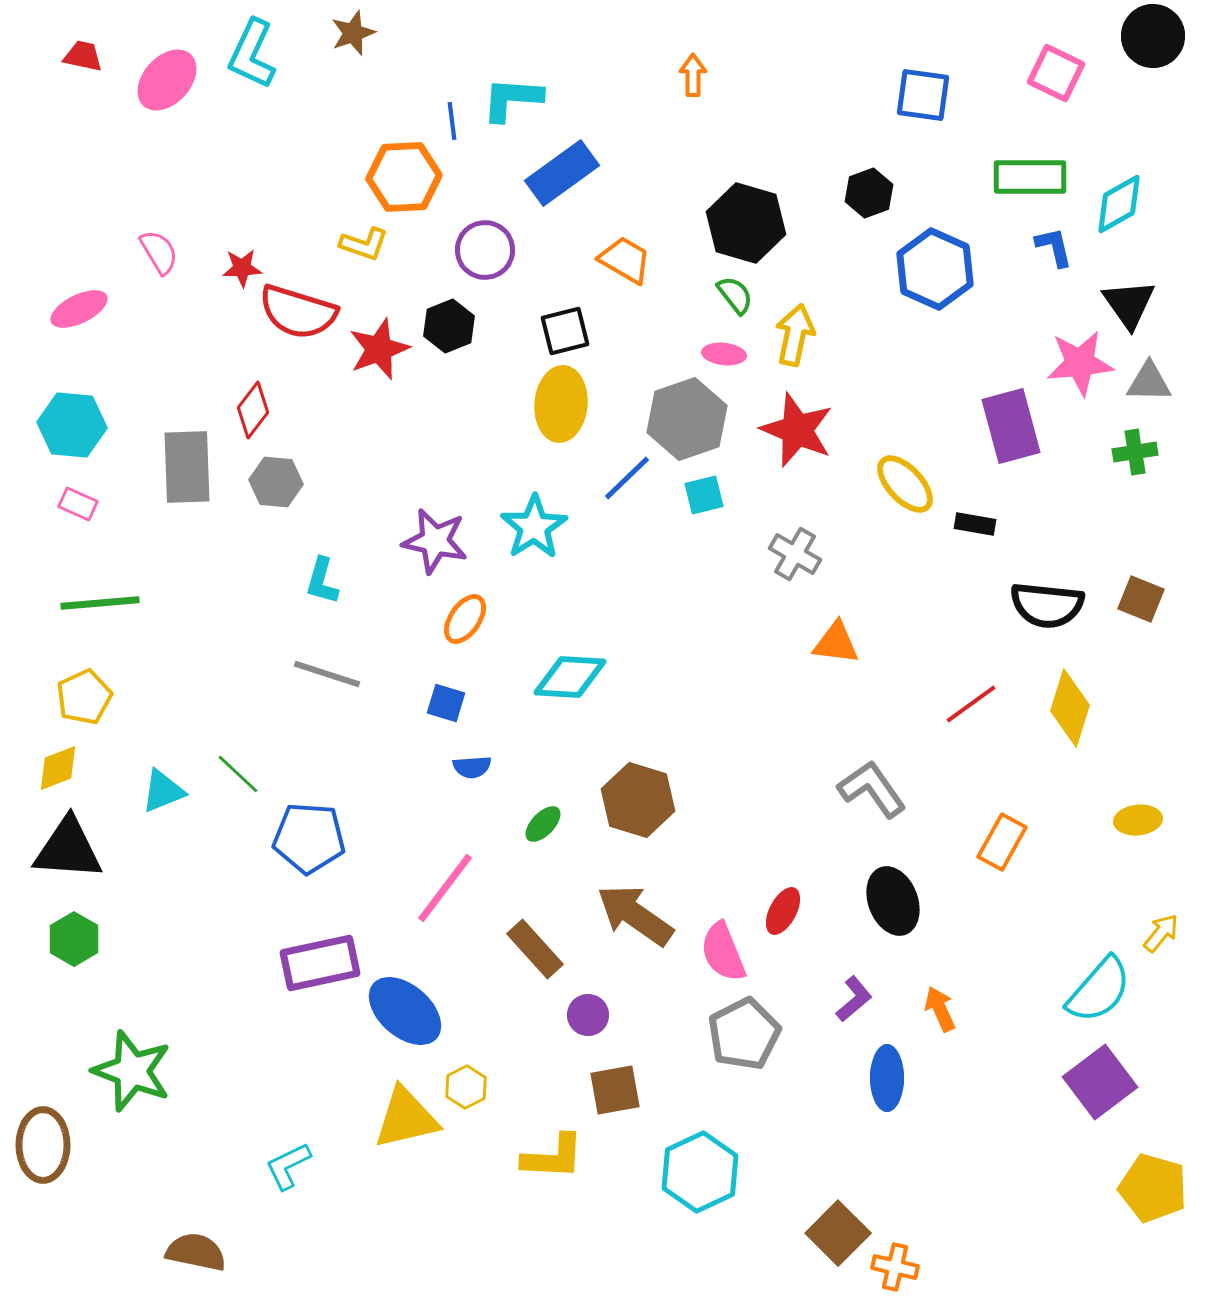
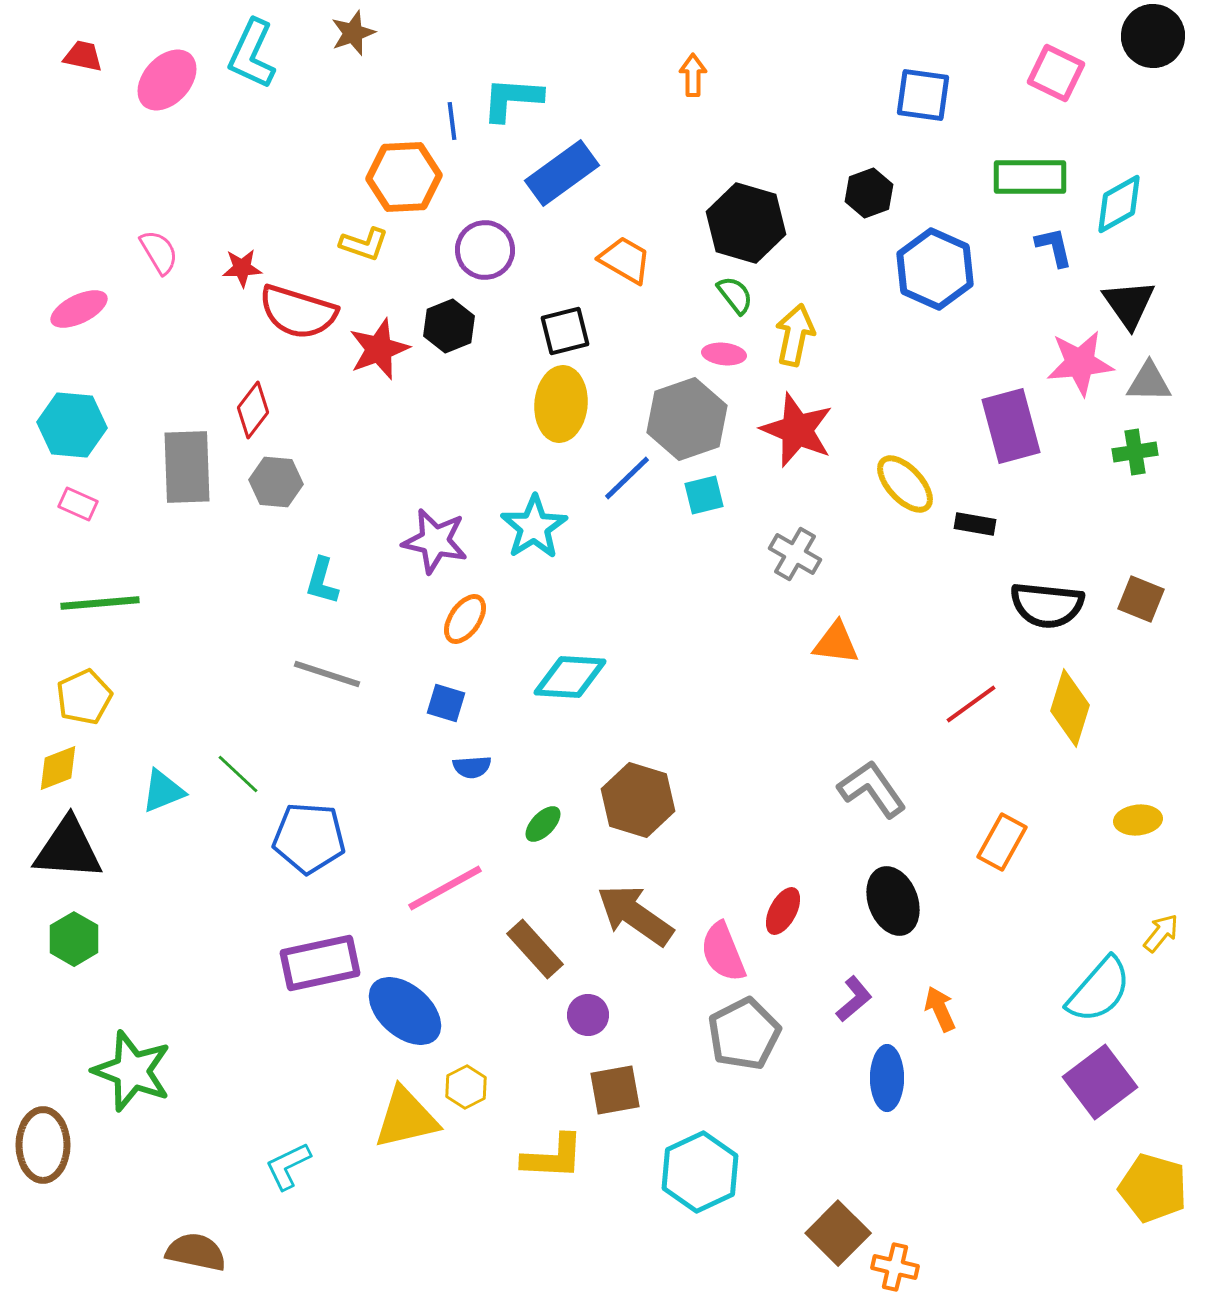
pink line at (445, 888): rotated 24 degrees clockwise
